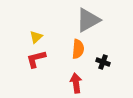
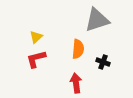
gray triangle: moved 9 px right; rotated 12 degrees clockwise
